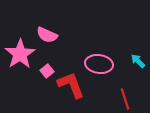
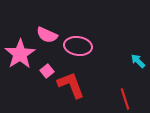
pink ellipse: moved 21 px left, 18 px up
